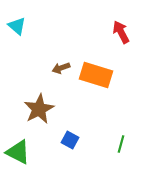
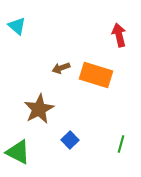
red arrow: moved 2 px left, 3 px down; rotated 15 degrees clockwise
blue square: rotated 18 degrees clockwise
